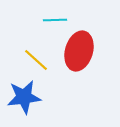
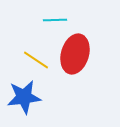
red ellipse: moved 4 px left, 3 px down
yellow line: rotated 8 degrees counterclockwise
